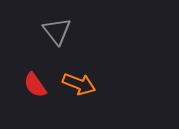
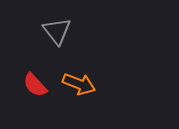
red semicircle: rotated 8 degrees counterclockwise
